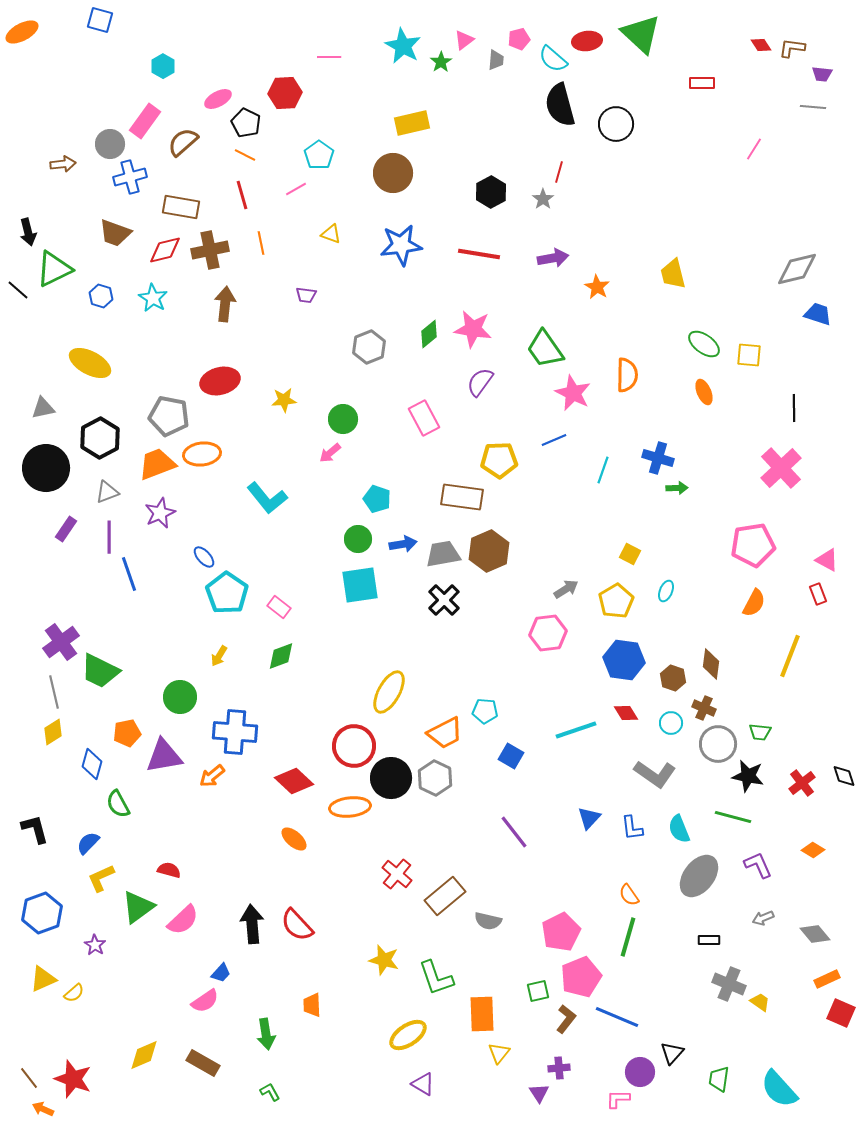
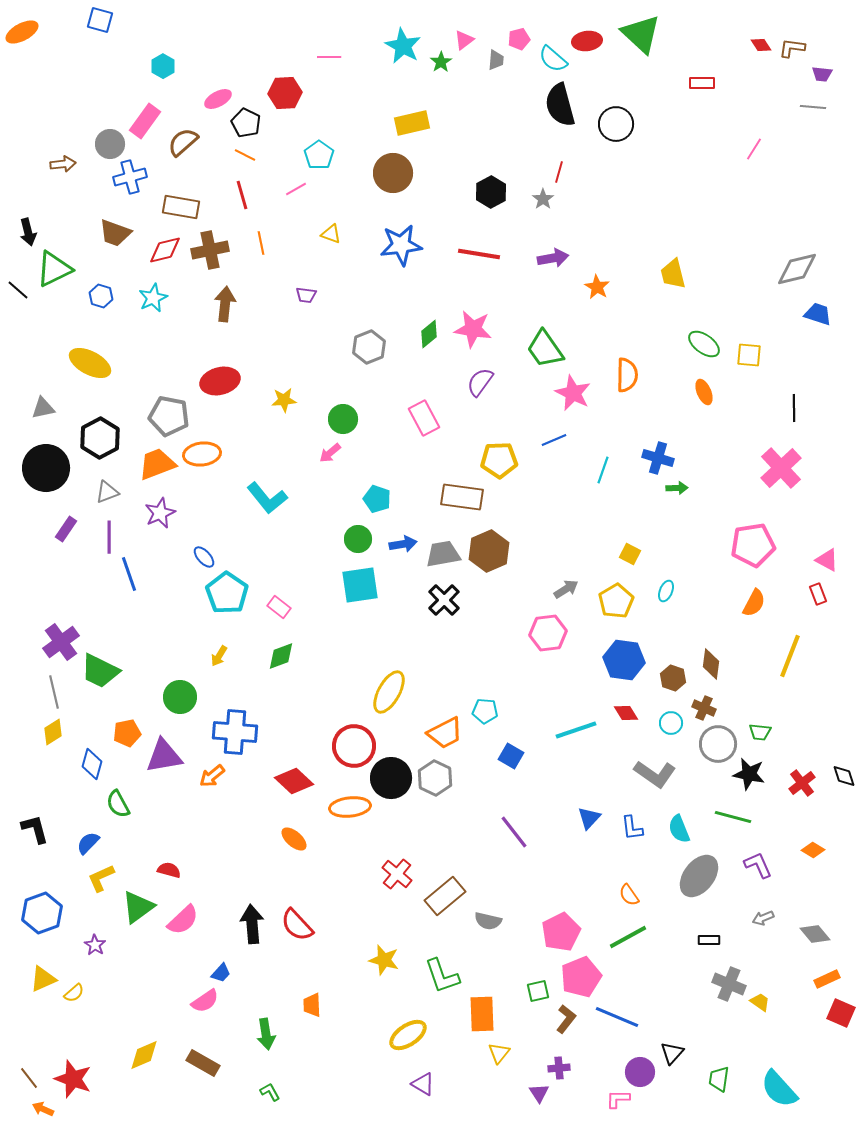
cyan star at (153, 298): rotated 16 degrees clockwise
black star at (748, 776): moved 1 px right, 2 px up
green line at (628, 937): rotated 45 degrees clockwise
green L-shape at (436, 978): moved 6 px right, 2 px up
